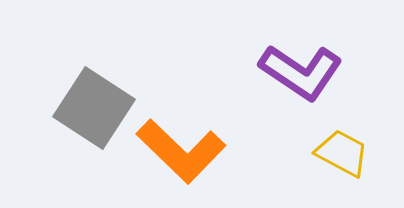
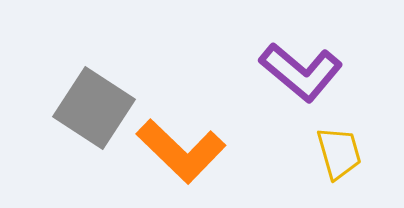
purple L-shape: rotated 6 degrees clockwise
yellow trapezoid: moved 3 px left; rotated 46 degrees clockwise
